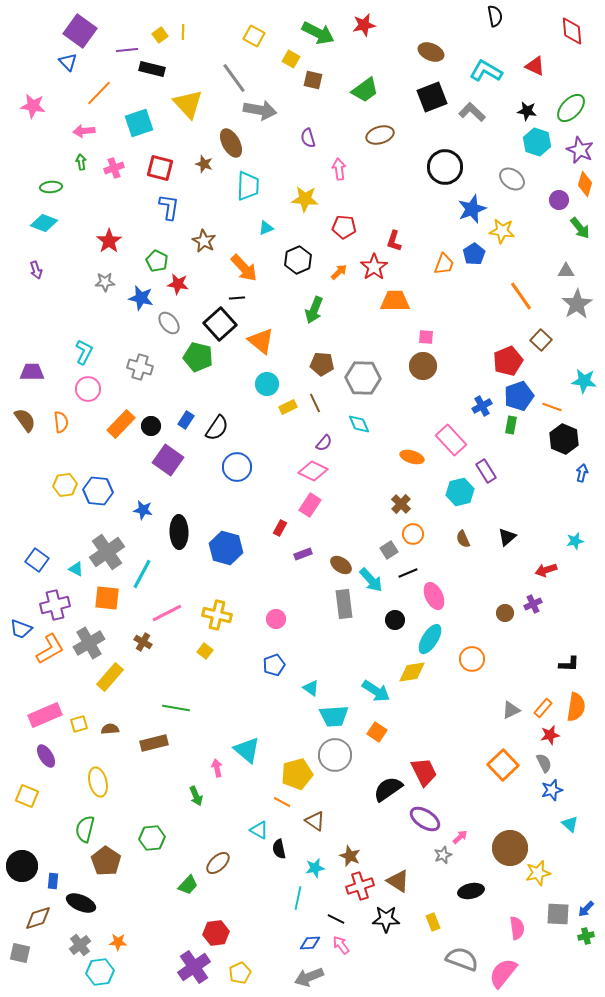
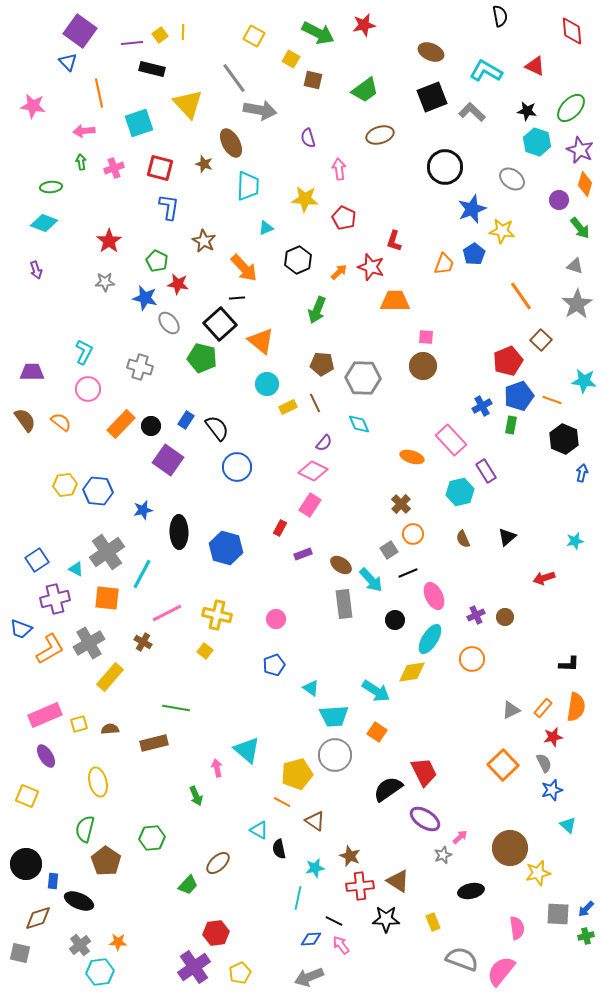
black semicircle at (495, 16): moved 5 px right
purple line at (127, 50): moved 5 px right, 7 px up
orange line at (99, 93): rotated 56 degrees counterclockwise
red pentagon at (344, 227): moved 9 px up; rotated 20 degrees clockwise
red star at (374, 267): moved 3 px left; rotated 20 degrees counterclockwise
gray triangle at (566, 271): moved 9 px right, 5 px up; rotated 18 degrees clockwise
blue star at (141, 298): moved 4 px right
green arrow at (314, 310): moved 3 px right
green pentagon at (198, 357): moved 4 px right, 1 px down
orange line at (552, 407): moved 7 px up
orange semicircle at (61, 422): rotated 45 degrees counterclockwise
black semicircle at (217, 428): rotated 72 degrees counterclockwise
blue star at (143, 510): rotated 24 degrees counterclockwise
blue square at (37, 560): rotated 20 degrees clockwise
red arrow at (546, 570): moved 2 px left, 8 px down
purple cross at (533, 604): moved 57 px left, 11 px down
purple cross at (55, 605): moved 6 px up
brown circle at (505, 613): moved 4 px down
red star at (550, 735): moved 3 px right, 2 px down
cyan triangle at (570, 824): moved 2 px left, 1 px down
black circle at (22, 866): moved 4 px right, 2 px up
red cross at (360, 886): rotated 12 degrees clockwise
black ellipse at (81, 903): moved 2 px left, 2 px up
black line at (336, 919): moved 2 px left, 2 px down
blue diamond at (310, 943): moved 1 px right, 4 px up
pink semicircle at (503, 973): moved 2 px left, 2 px up
